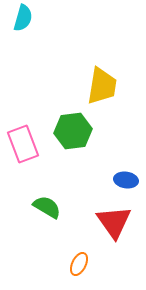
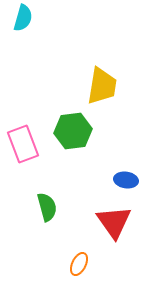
green semicircle: rotated 44 degrees clockwise
